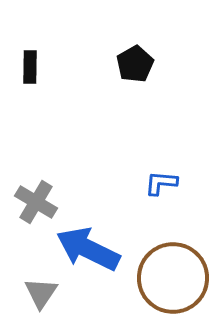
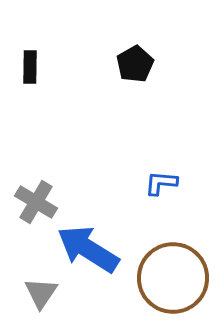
blue arrow: rotated 6 degrees clockwise
